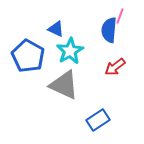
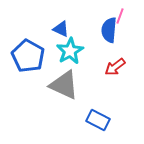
blue triangle: moved 5 px right
blue rectangle: rotated 60 degrees clockwise
